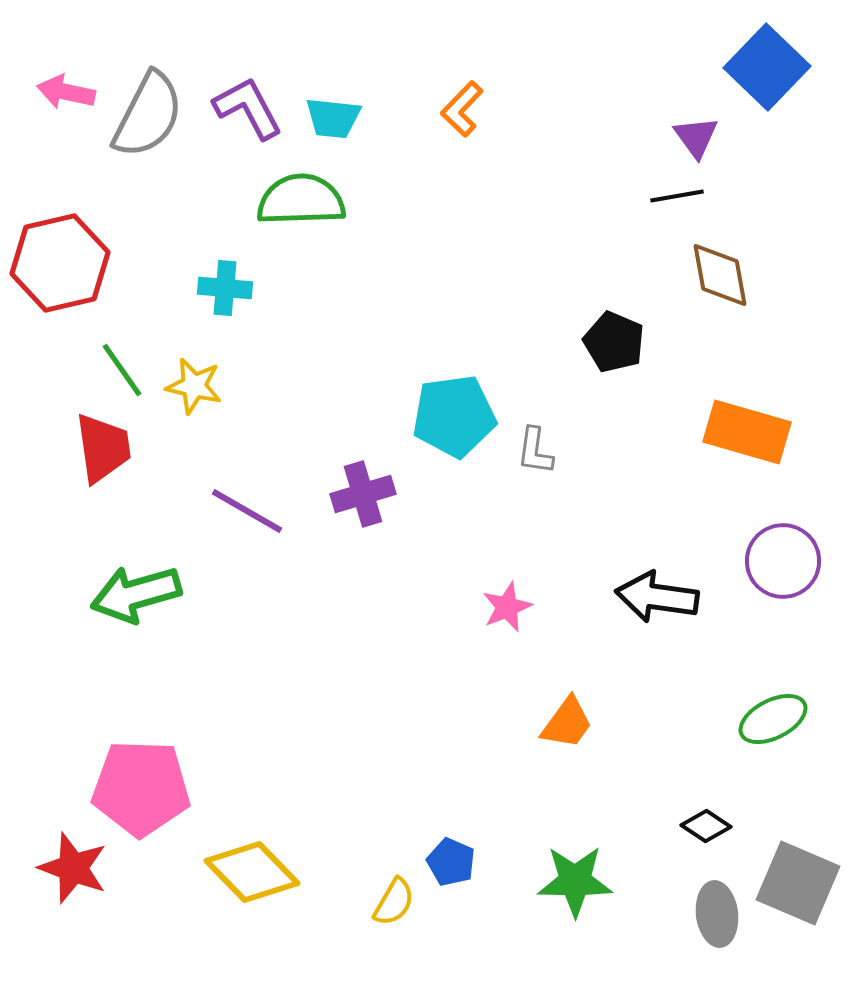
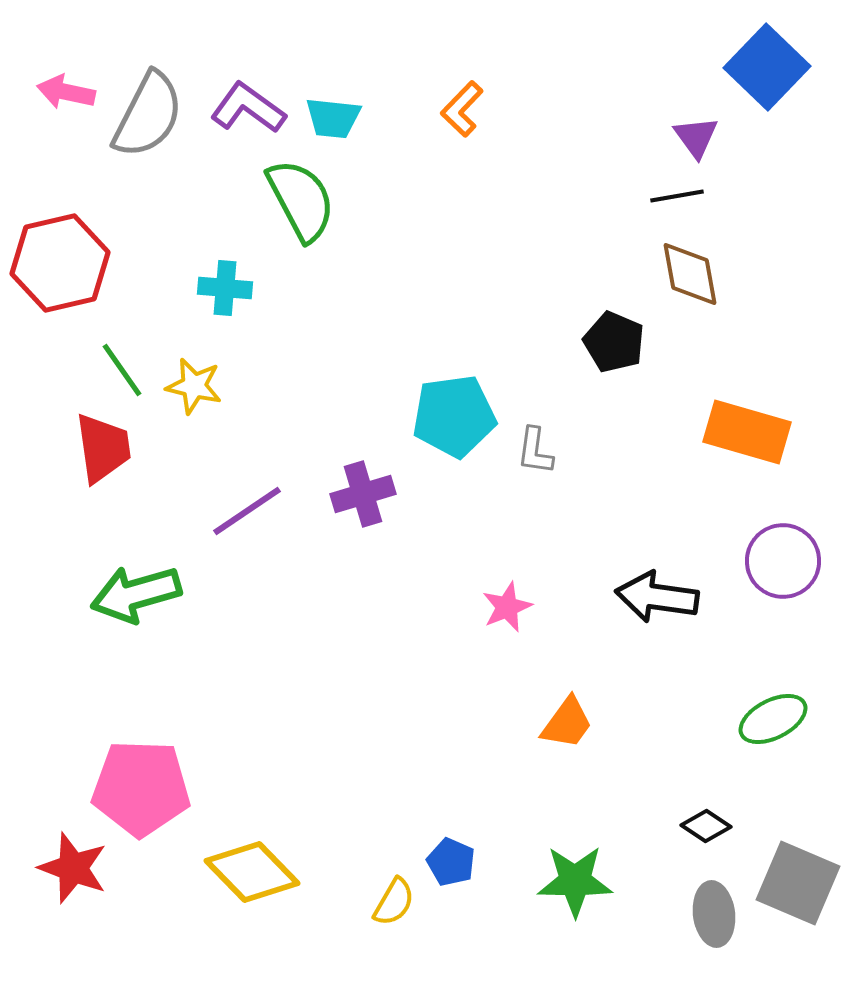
purple L-shape: rotated 26 degrees counterclockwise
green semicircle: rotated 64 degrees clockwise
brown diamond: moved 30 px left, 1 px up
purple line: rotated 64 degrees counterclockwise
gray ellipse: moved 3 px left
